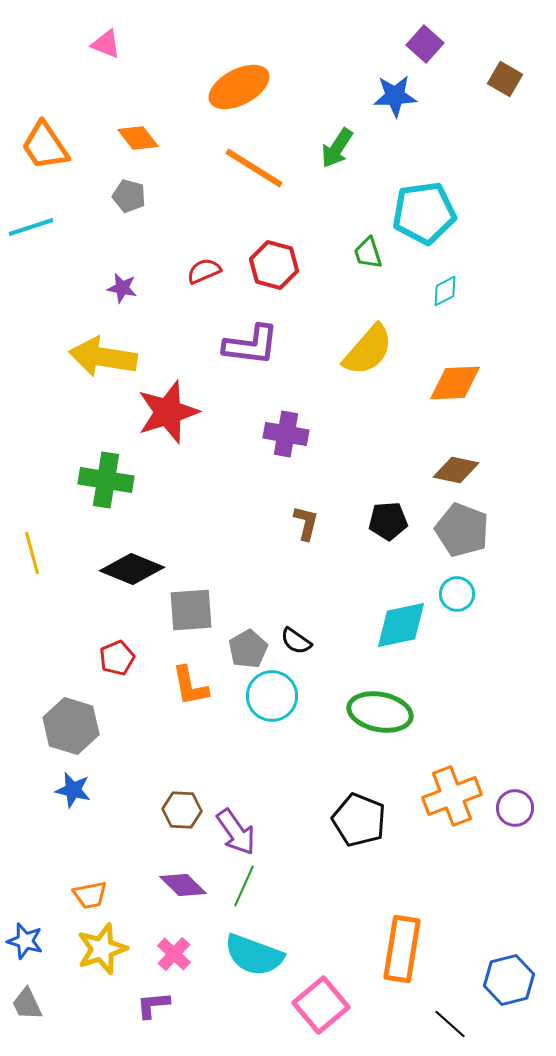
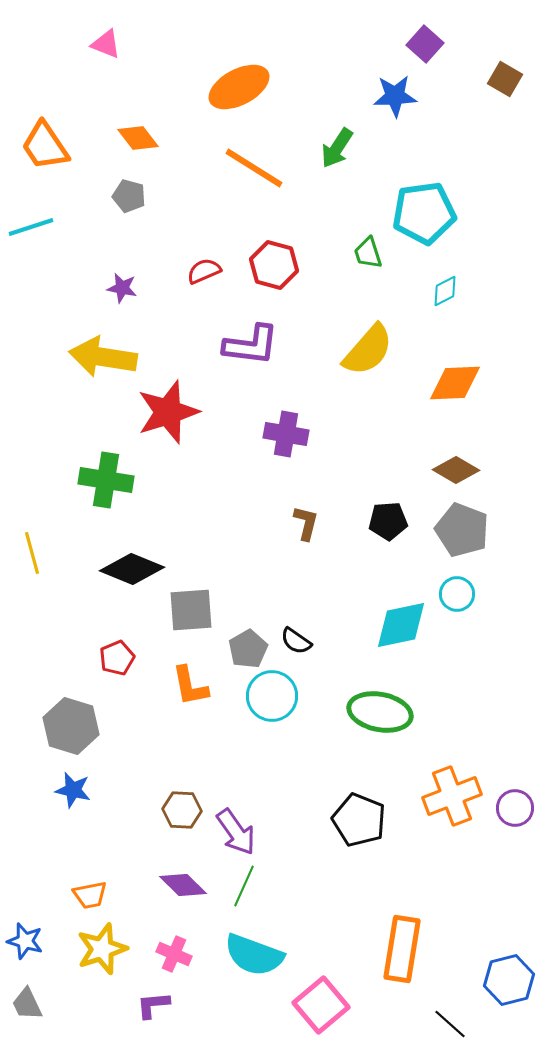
brown diamond at (456, 470): rotated 18 degrees clockwise
pink cross at (174, 954): rotated 20 degrees counterclockwise
